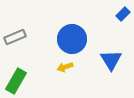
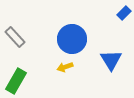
blue rectangle: moved 1 px right, 1 px up
gray rectangle: rotated 70 degrees clockwise
